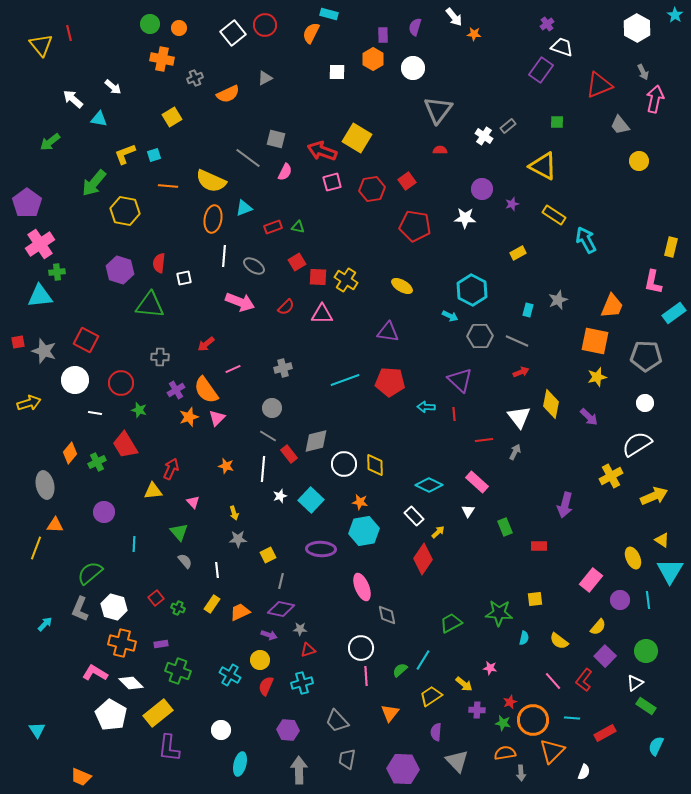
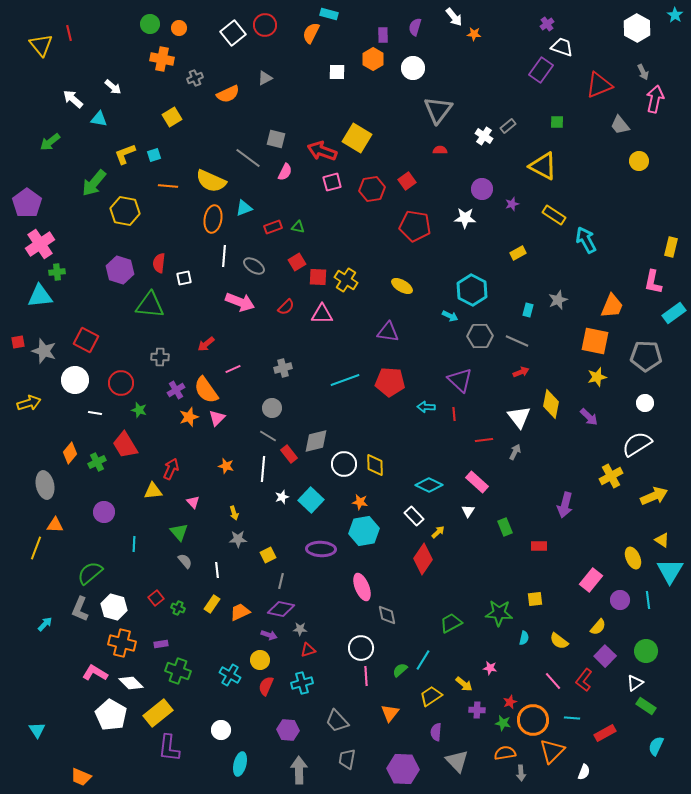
white star at (280, 496): moved 2 px right, 1 px down
